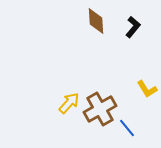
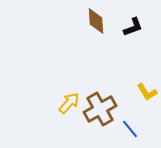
black L-shape: rotated 30 degrees clockwise
yellow L-shape: moved 3 px down
blue line: moved 3 px right, 1 px down
